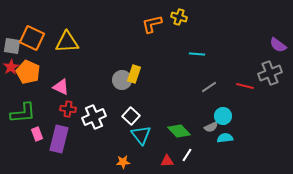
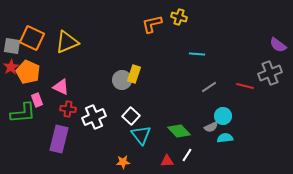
yellow triangle: rotated 20 degrees counterclockwise
pink rectangle: moved 34 px up
